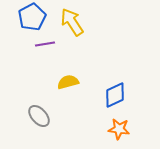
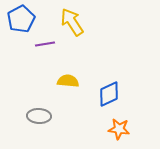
blue pentagon: moved 11 px left, 2 px down
yellow semicircle: moved 1 px up; rotated 20 degrees clockwise
blue diamond: moved 6 px left, 1 px up
gray ellipse: rotated 45 degrees counterclockwise
